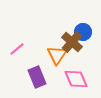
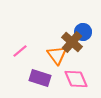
pink line: moved 3 px right, 2 px down
orange triangle: rotated 10 degrees counterclockwise
purple rectangle: moved 3 px right, 1 px down; rotated 50 degrees counterclockwise
